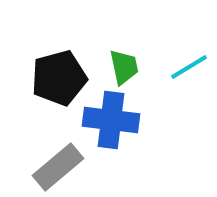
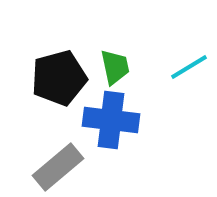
green trapezoid: moved 9 px left
